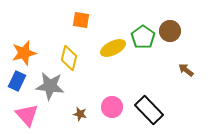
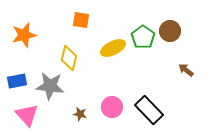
orange star: moved 18 px up
blue rectangle: rotated 54 degrees clockwise
